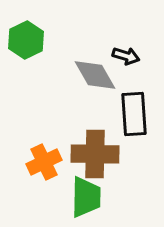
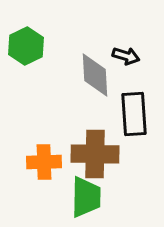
green hexagon: moved 6 px down
gray diamond: rotated 27 degrees clockwise
orange cross: rotated 24 degrees clockwise
